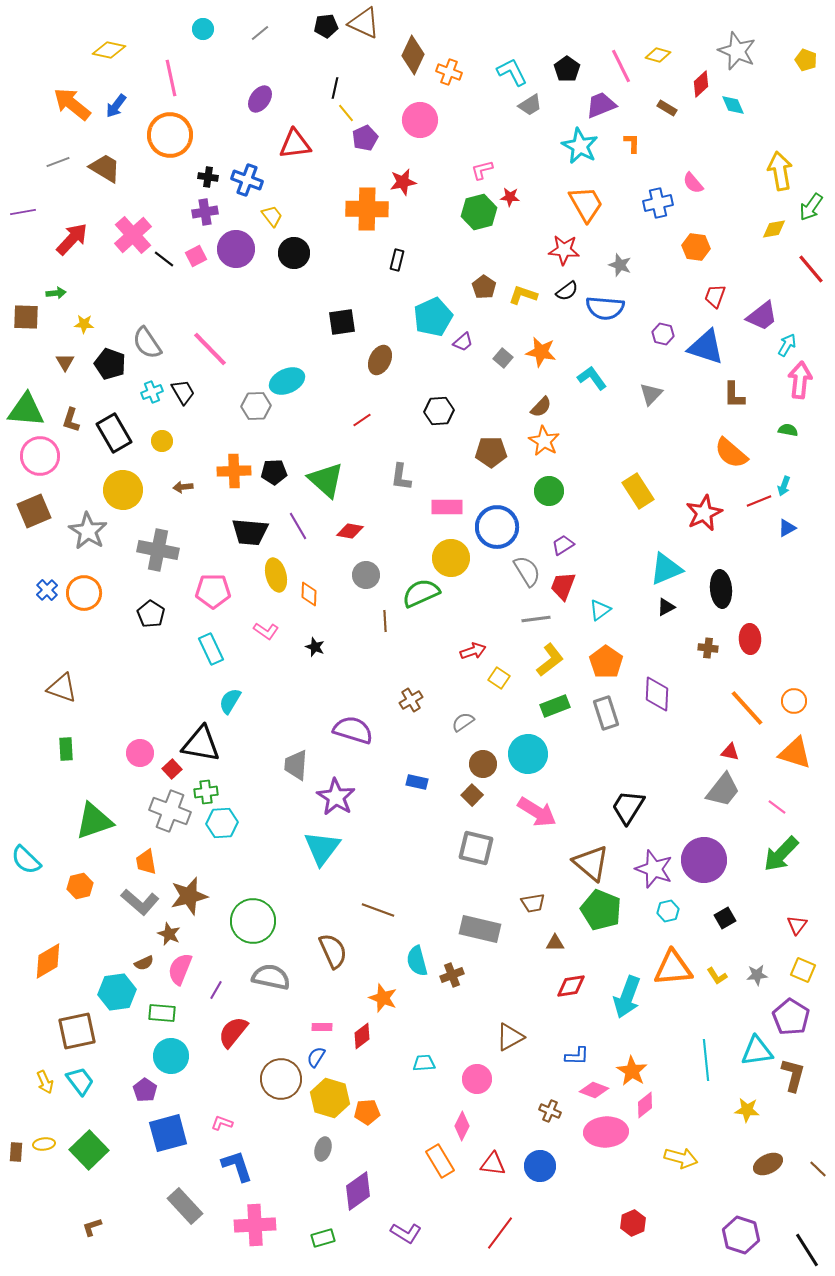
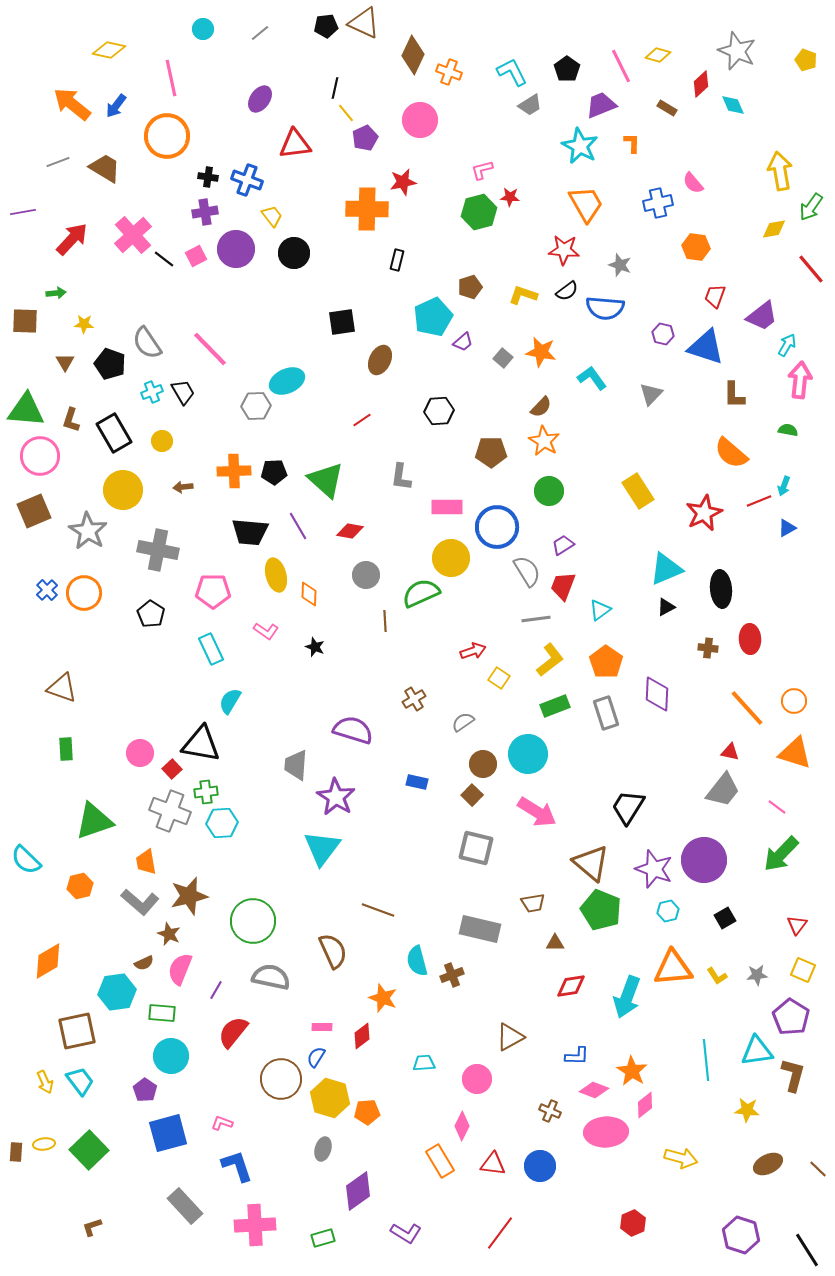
orange circle at (170, 135): moved 3 px left, 1 px down
brown pentagon at (484, 287): moved 14 px left; rotated 20 degrees clockwise
brown square at (26, 317): moved 1 px left, 4 px down
brown cross at (411, 700): moved 3 px right, 1 px up
